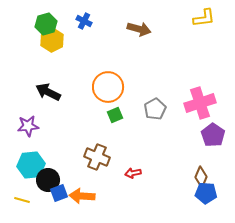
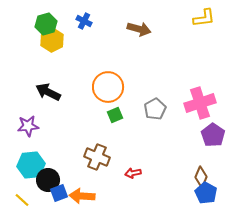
blue pentagon: rotated 25 degrees clockwise
yellow line: rotated 28 degrees clockwise
